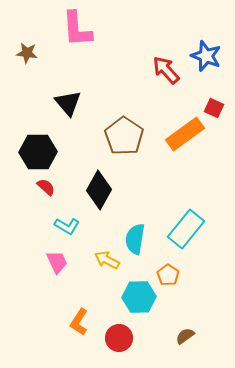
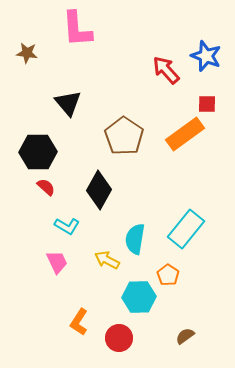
red square: moved 7 px left, 4 px up; rotated 24 degrees counterclockwise
